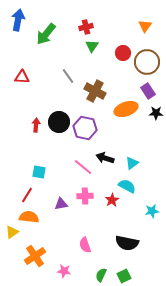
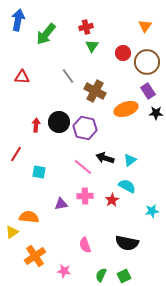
cyan triangle: moved 2 px left, 3 px up
red line: moved 11 px left, 41 px up
